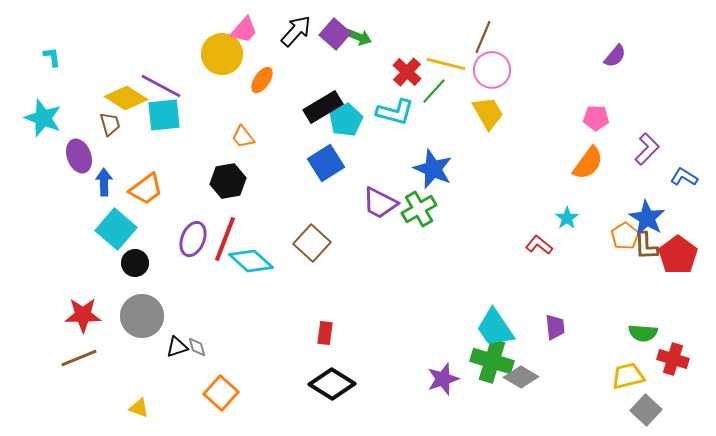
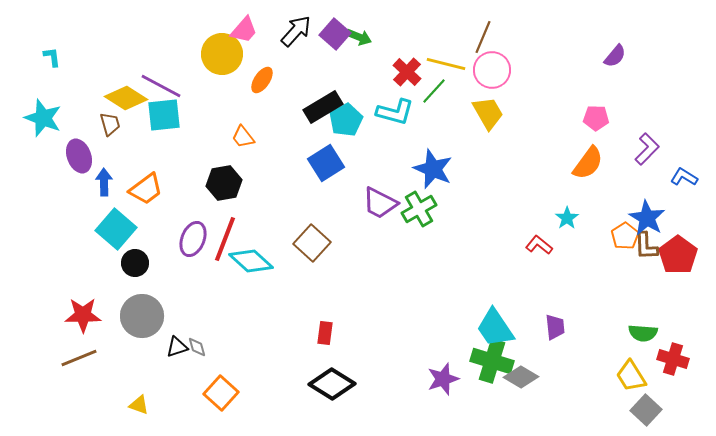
black hexagon at (228, 181): moved 4 px left, 2 px down
yellow trapezoid at (628, 376): moved 3 px right; rotated 108 degrees counterclockwise
yellow triangle at (139, 408): moved 3 px up
